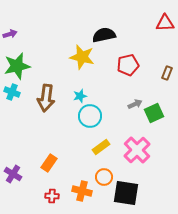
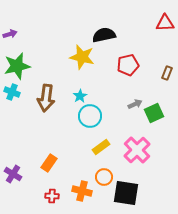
cyan star: rotated 16 degrees counterclockwise
